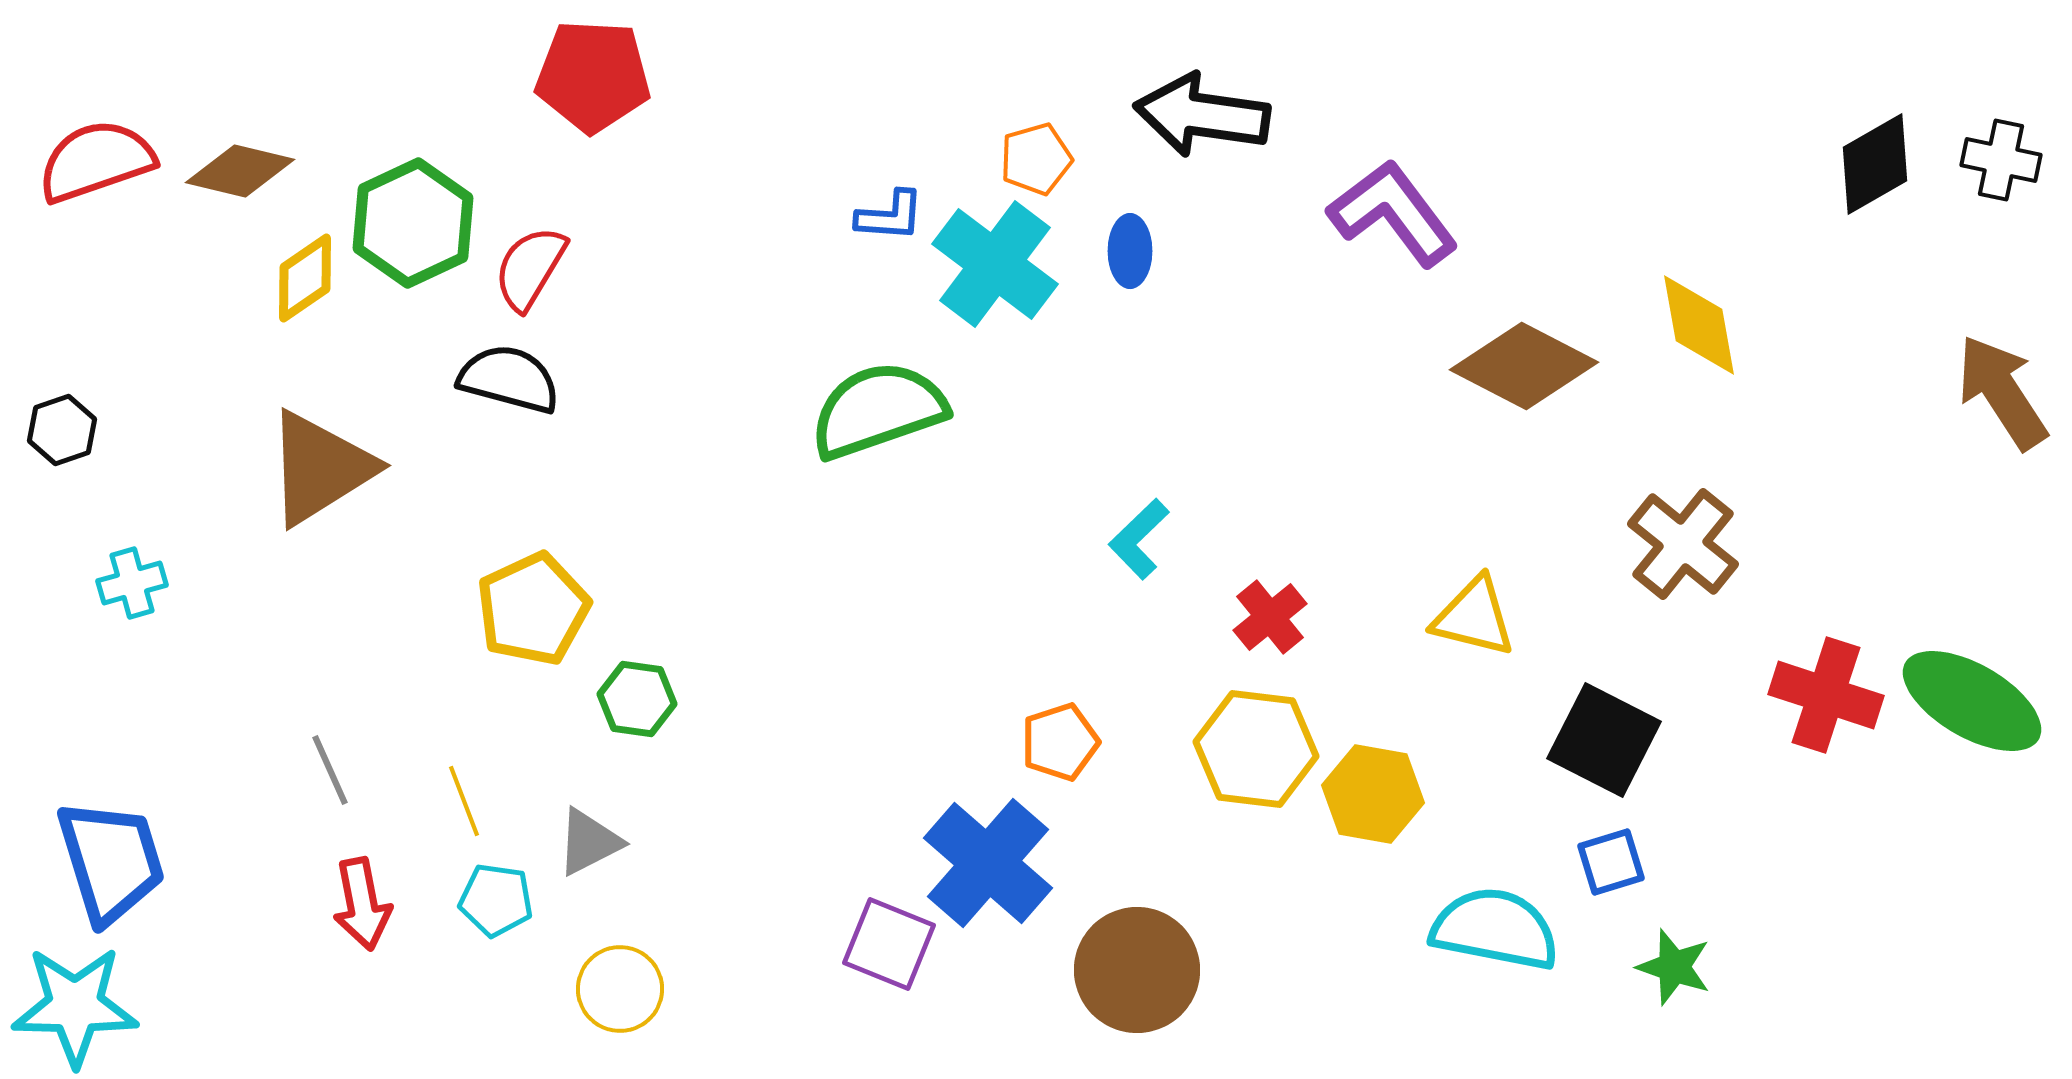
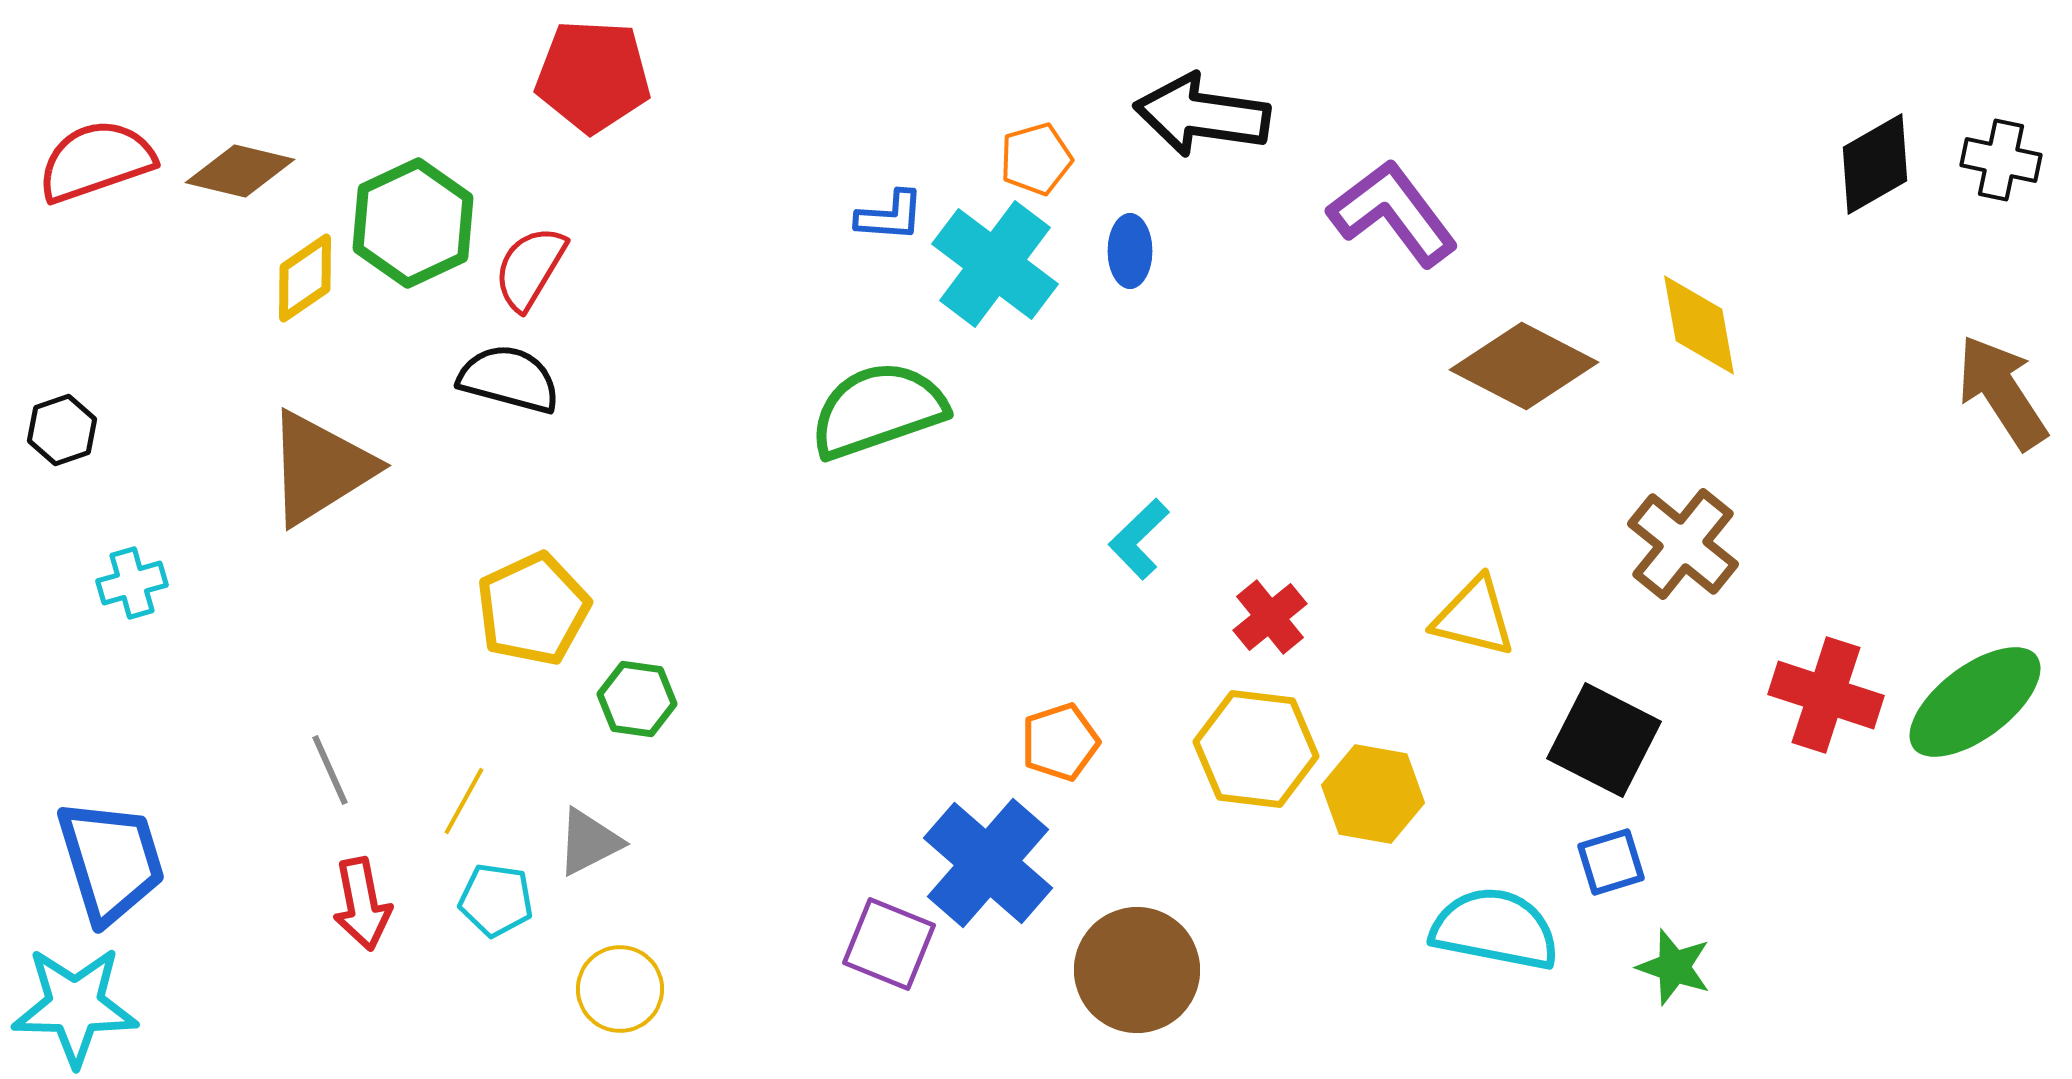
green ellipse at (1972, 701): moved 3 px right, 1 px down; rotated 67 degrees counterclockwise
yellow line at (464, 801): rotated 50 degrees clockwise
